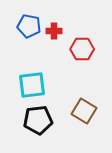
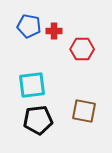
brown square: rotated 20 degrees counterclockwise
